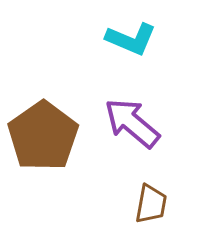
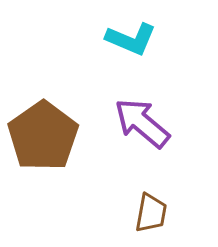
purple arrow: moved 10 px right
brown trapezoid: moved 9 px down
